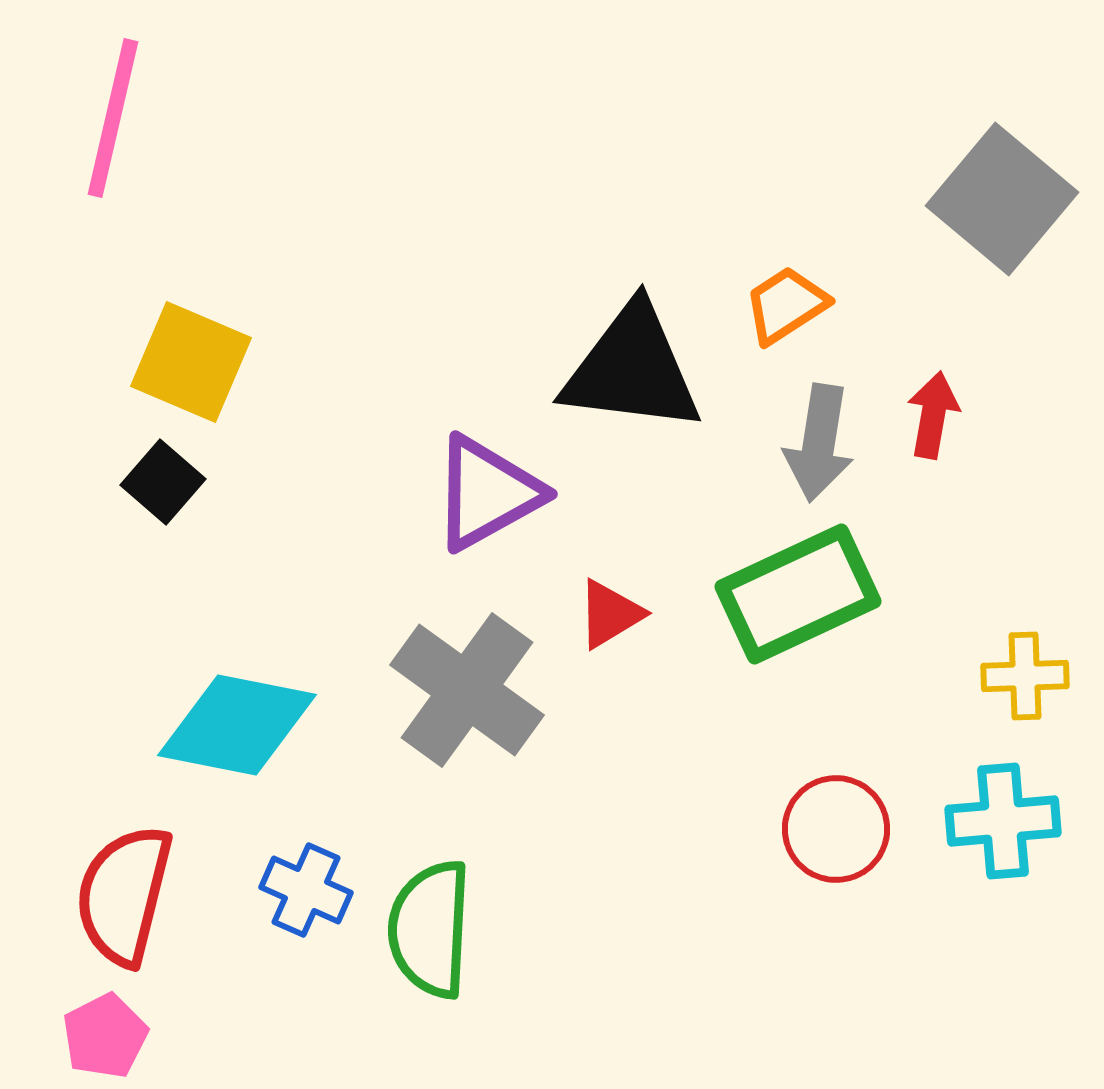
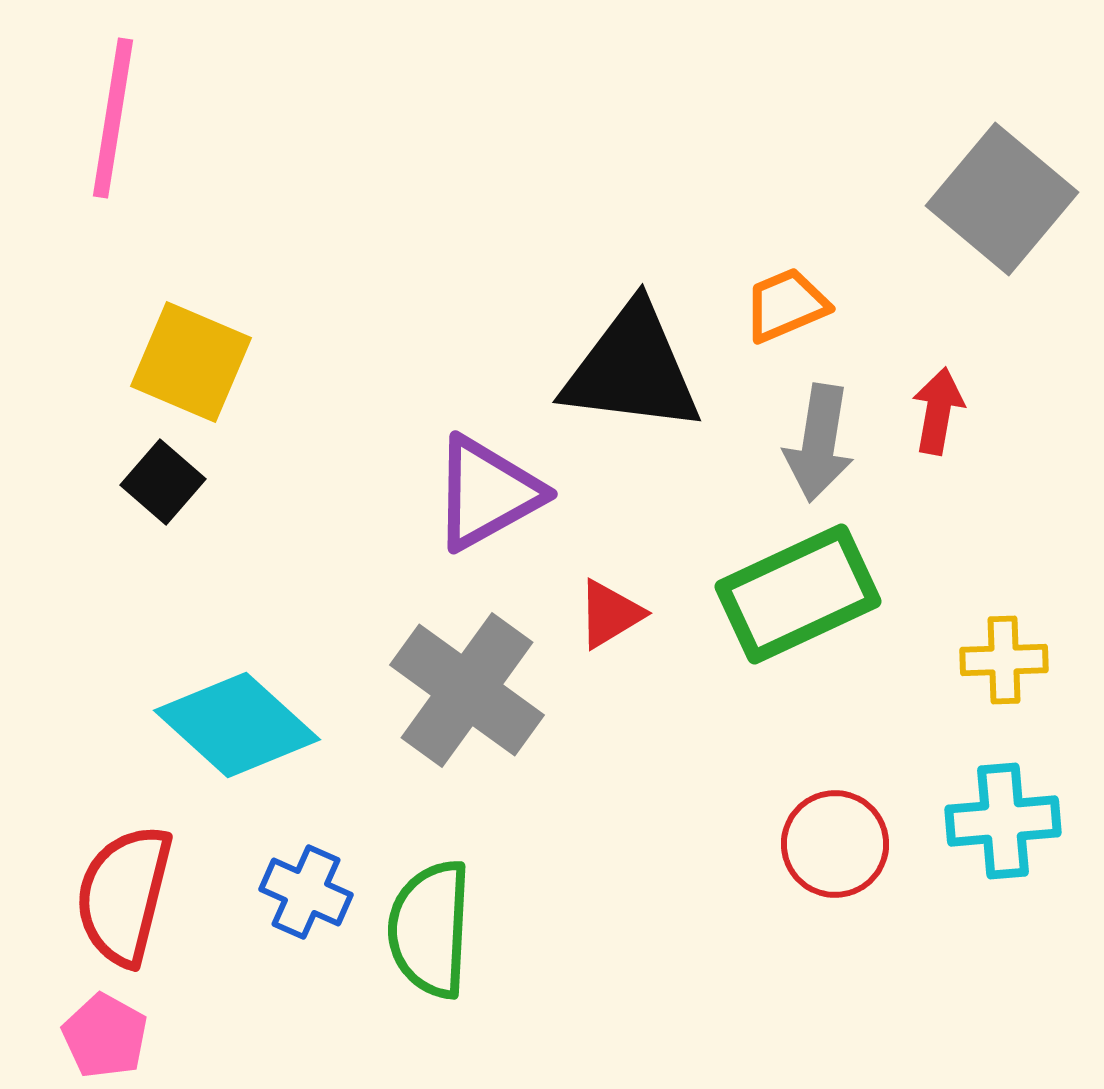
pink line: rotated 4 degrees counterclockwise
orange trapezoid: rotated 10 degrees clockwise
red arrow: moved 5 px right, 4 px up
yellow cross: moved 21 px left, 16 px up
cyan diamond: rotated 31 degrees clockwise
red circle: moved 1 px left, 15 px down
blue cross: moved 2 px down
pink pentagon: rotated 16 degrees counterclockwise
